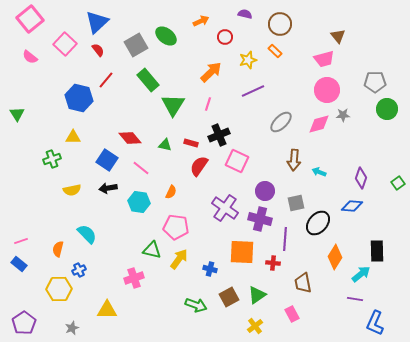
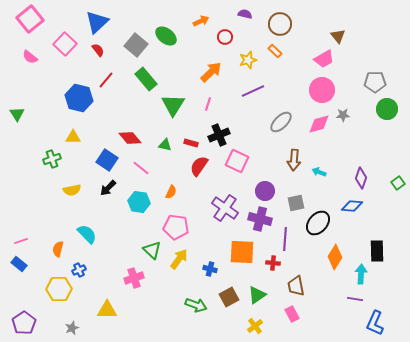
gray square at (136, 45): rotated 20 degrees counterclockwise
pink trapezoid at (324, 59): rotated 15 degrees counterclockwise
green rectangle at (148, 80): moved 2 px left, 1 px up
pink circle at (327, 90): moved 5 px left
black arrow at (108, 188): rotated 36 degrees counterclockwise
green triangle at (152, 250): rotated 30 degrees clockwise
cyan arrow at (361, 274): rotated 48 degrees counterclockwise
brown trapezoid at (303, 283): moved 7 px left, 3 px down
